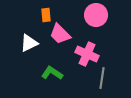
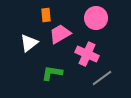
pink circle: moved 3 px down
pink trapezoid: rotated 105 degrees clockwise
white triangle: rotated 12 degrees counterclockwise
green L-shape: rotated 25 degrees counterclockwise
gray line: rotated 45 degrees clockwise
